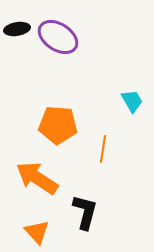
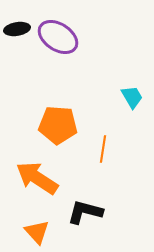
cyan trapezoid: moved 4 px up
black L-shape: rotated 90 degrees counterclockwise
